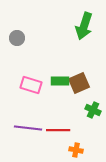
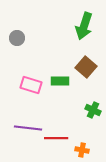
brown square: moved 7 px right, 16 px up; rotated 25 degrees counterclockwise
red line: moved 2 px left, 8 px down
orange cross: moved 6 px right
